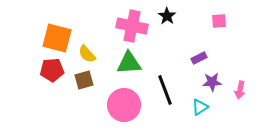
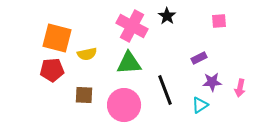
pink cross: rotated 16 degrees clockwise
yellow semicircle: rotated 60 degrees counterclockwise
brown square: moved 15 px down; rotated 18 degrees clockwise
pink arrow: moved 2 px up
cyan triangle: moved 2 px up
